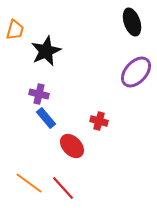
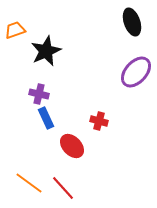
orange trapezoid: rotated 125 degrees counterclockwise
blue rectangle: rotated 15 degrees clockwise
